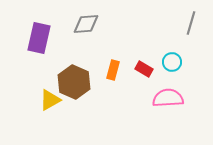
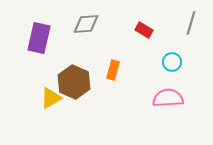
red rectangle: moved 39 px up
yellow triangle: moved 1 px right, 2 px up
